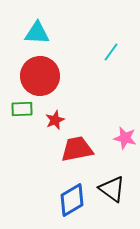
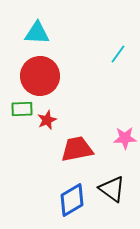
cyan line: moved 7 px right, 2 px down
red star: moved 8 px left
pink star: rotated 15 degrees counterclockwise
